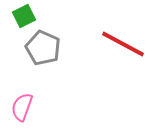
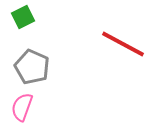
green square: moved 1 px left, 1 px down
gray pentagon: moved 11 px left, 19 px down
